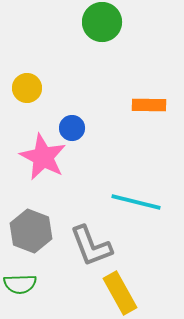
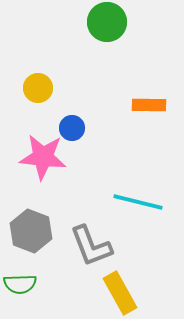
green circle: moved 5 px right
yellow circle: moved 11 px right
pink star: rotated 21 degrees counterclockwise
cyan line: moved 2 px right
